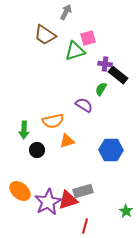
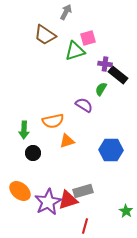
black circle: moved 4 px left, 3 px down
